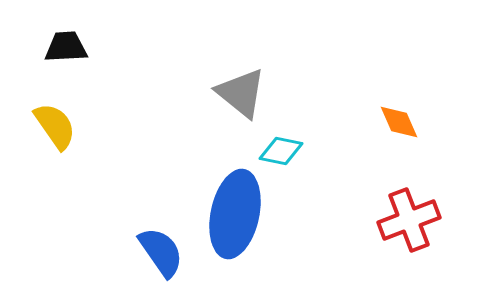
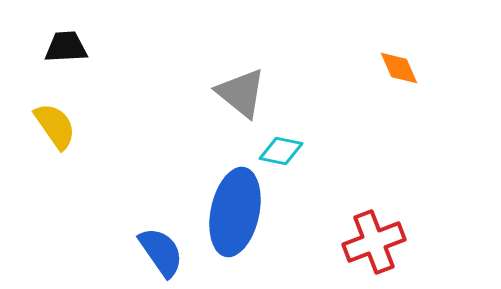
orange diamond: moved 54 px up
blue ellipse: moved 2 px up
red cross: moved 35 px left, 22 px down
